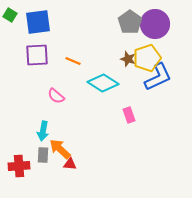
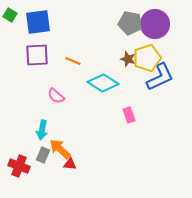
gray pentagon: moved 1 px down; rotated 25 degrees counterclockwise
blue L-shape: moved 2 px right
cyan arrow: moved 1 px left, 1 px up
gray rectangle: rotated 21 degrees clockwise
red cross: rotated 25 degrees clockwise
